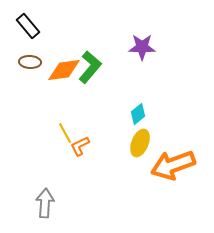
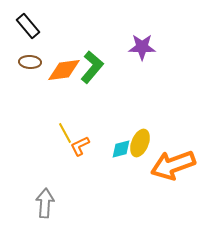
green L-shape: moved 2 px right
cyan diamond: moved 17 px left, 35 px down; rotated 25 degrees clockwise
